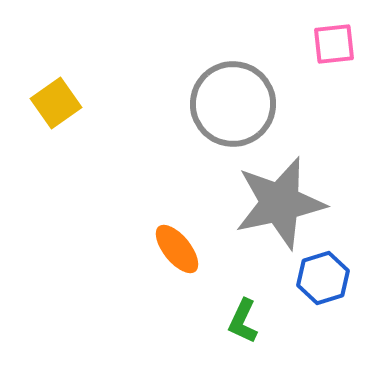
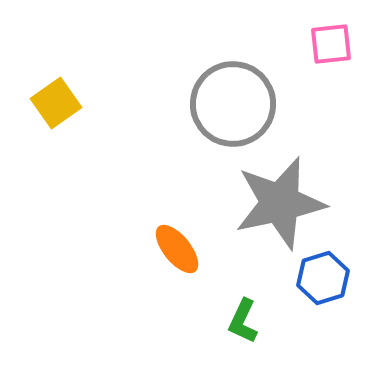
pink square: moved 3 px left
